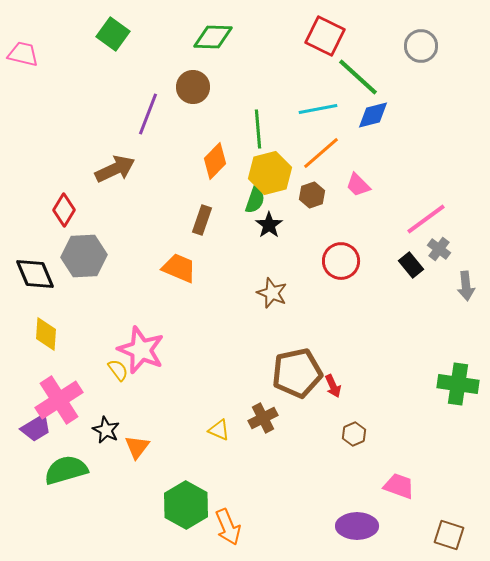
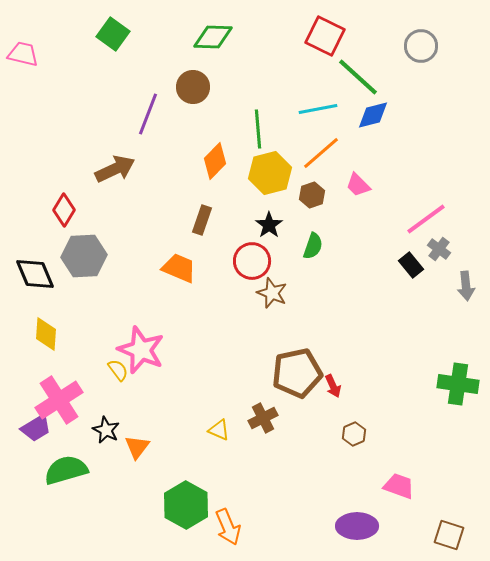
green semicircle at (255, 200): moved 58 px right, 46 px down
red circle at (341, 261): moved 89 px left
